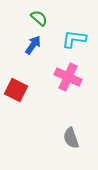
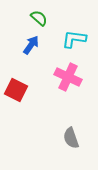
blue arrow: moved 2 px left
